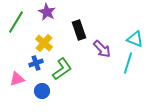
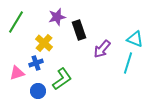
purple star: moved 10 px right, 5 px down; rotated 30 degrees clockwise
purple arrow: rotated 84 degrees clockwise
green L-shape: moved 10 px down
pink triangle: moved 6 px up
blue circle: moved 4 px left
